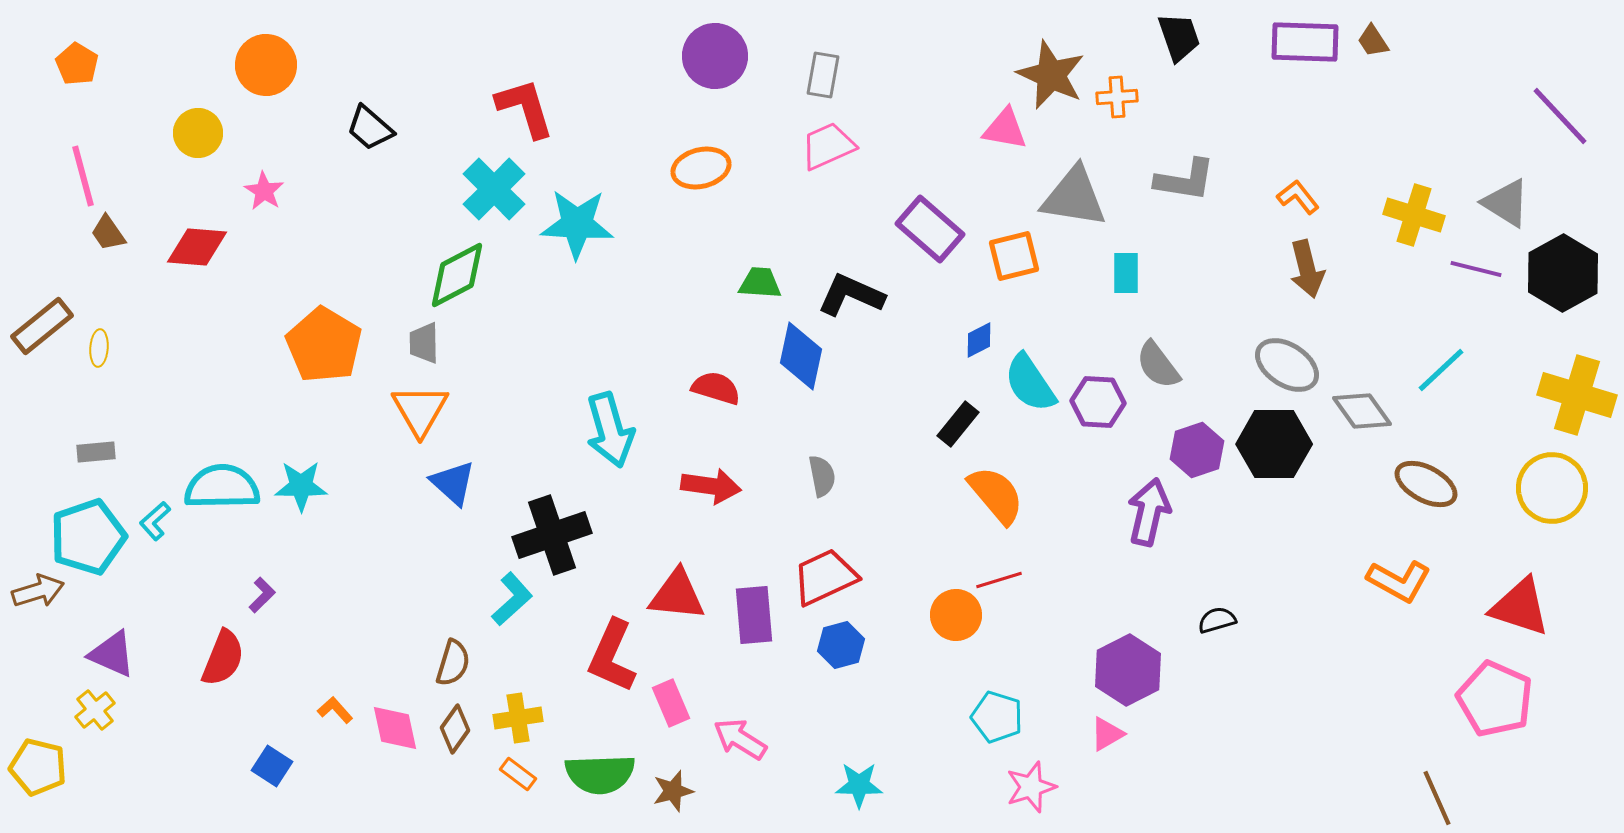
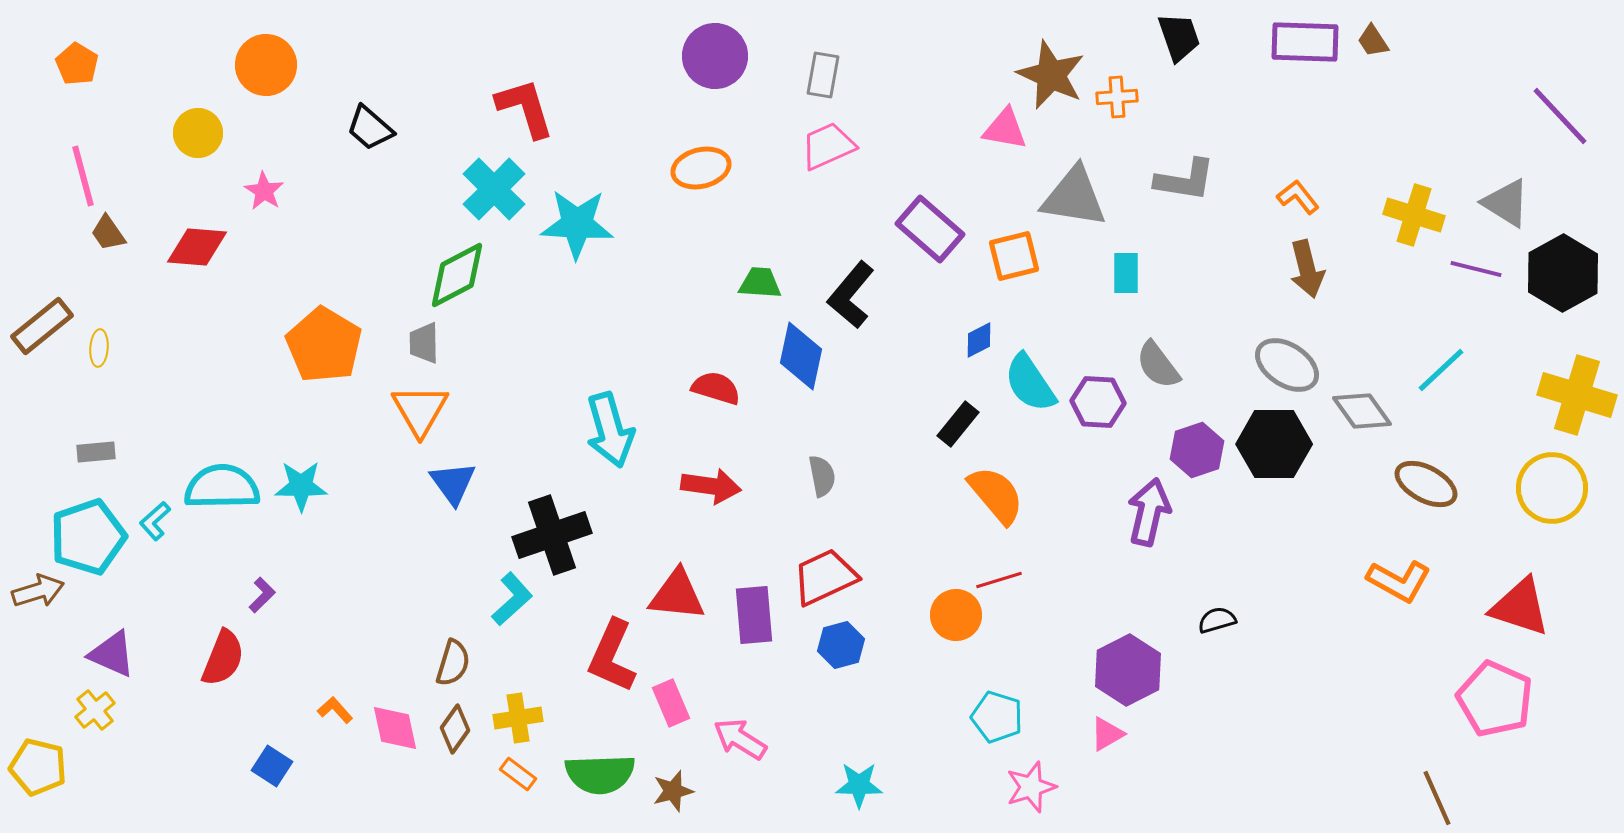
black L-shape at (851, 295): rotated 74 degrees counterclockwise
blue triangle at (453, 483): rotated 12 degrees clockwise
